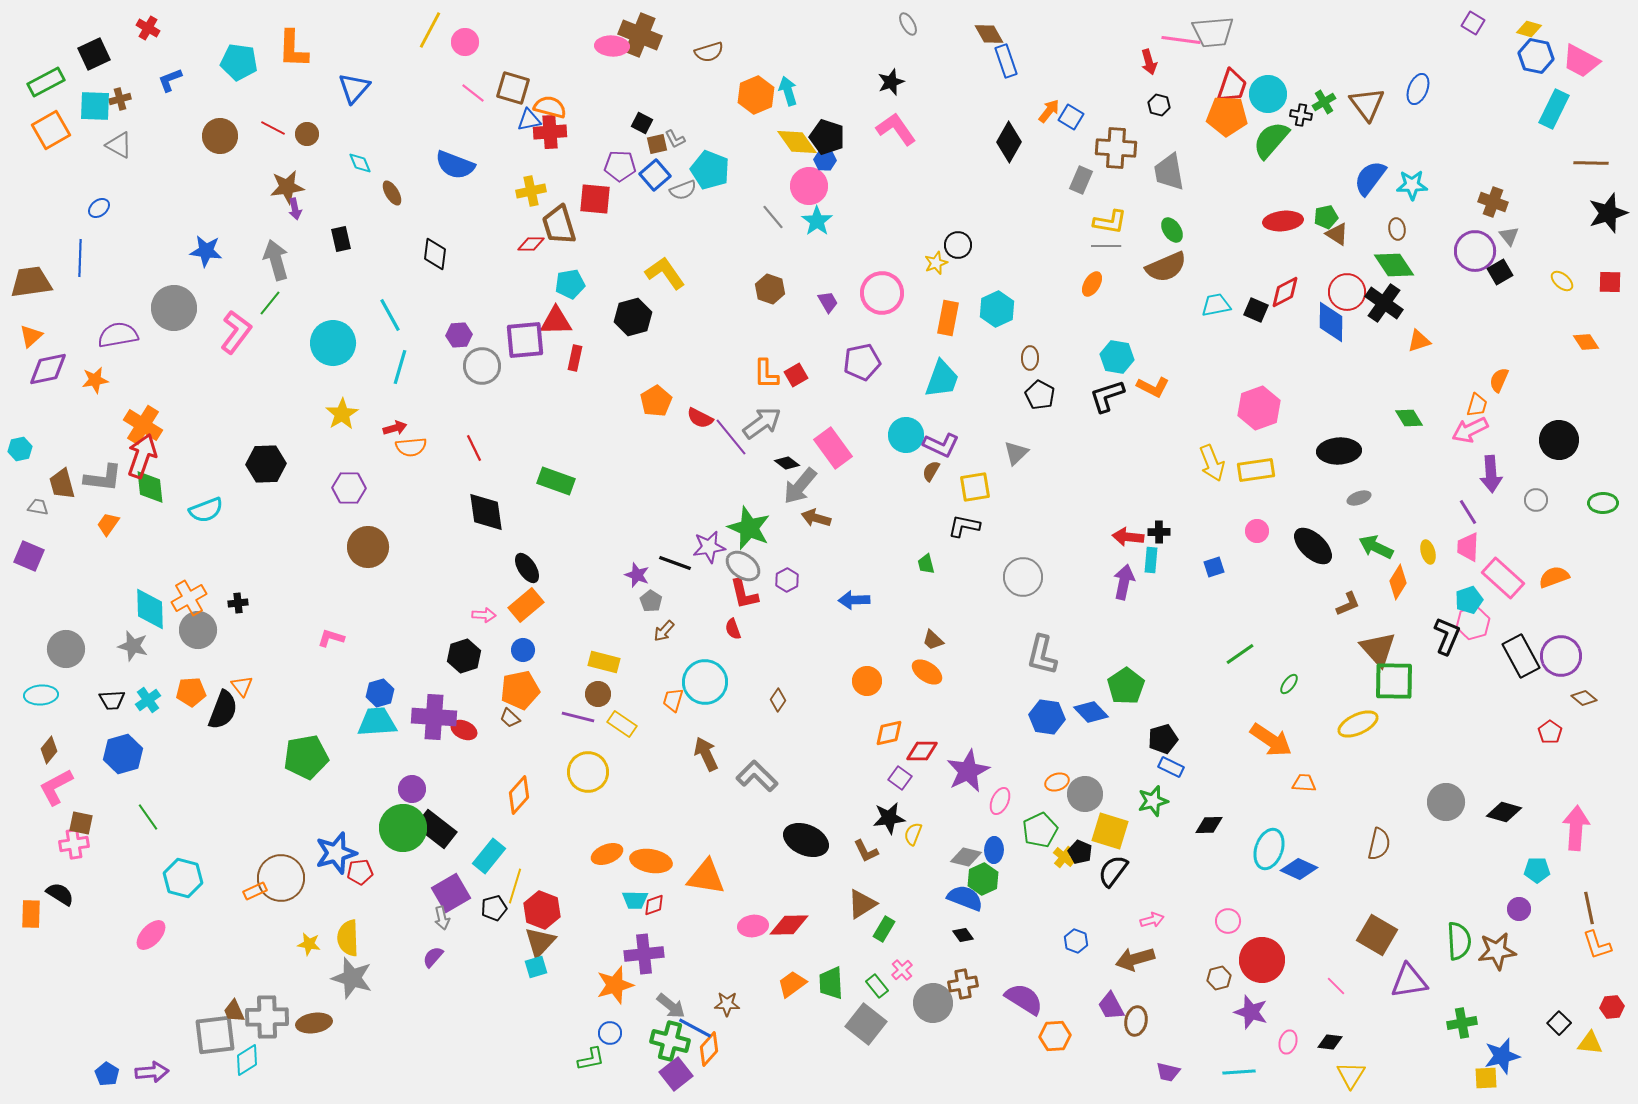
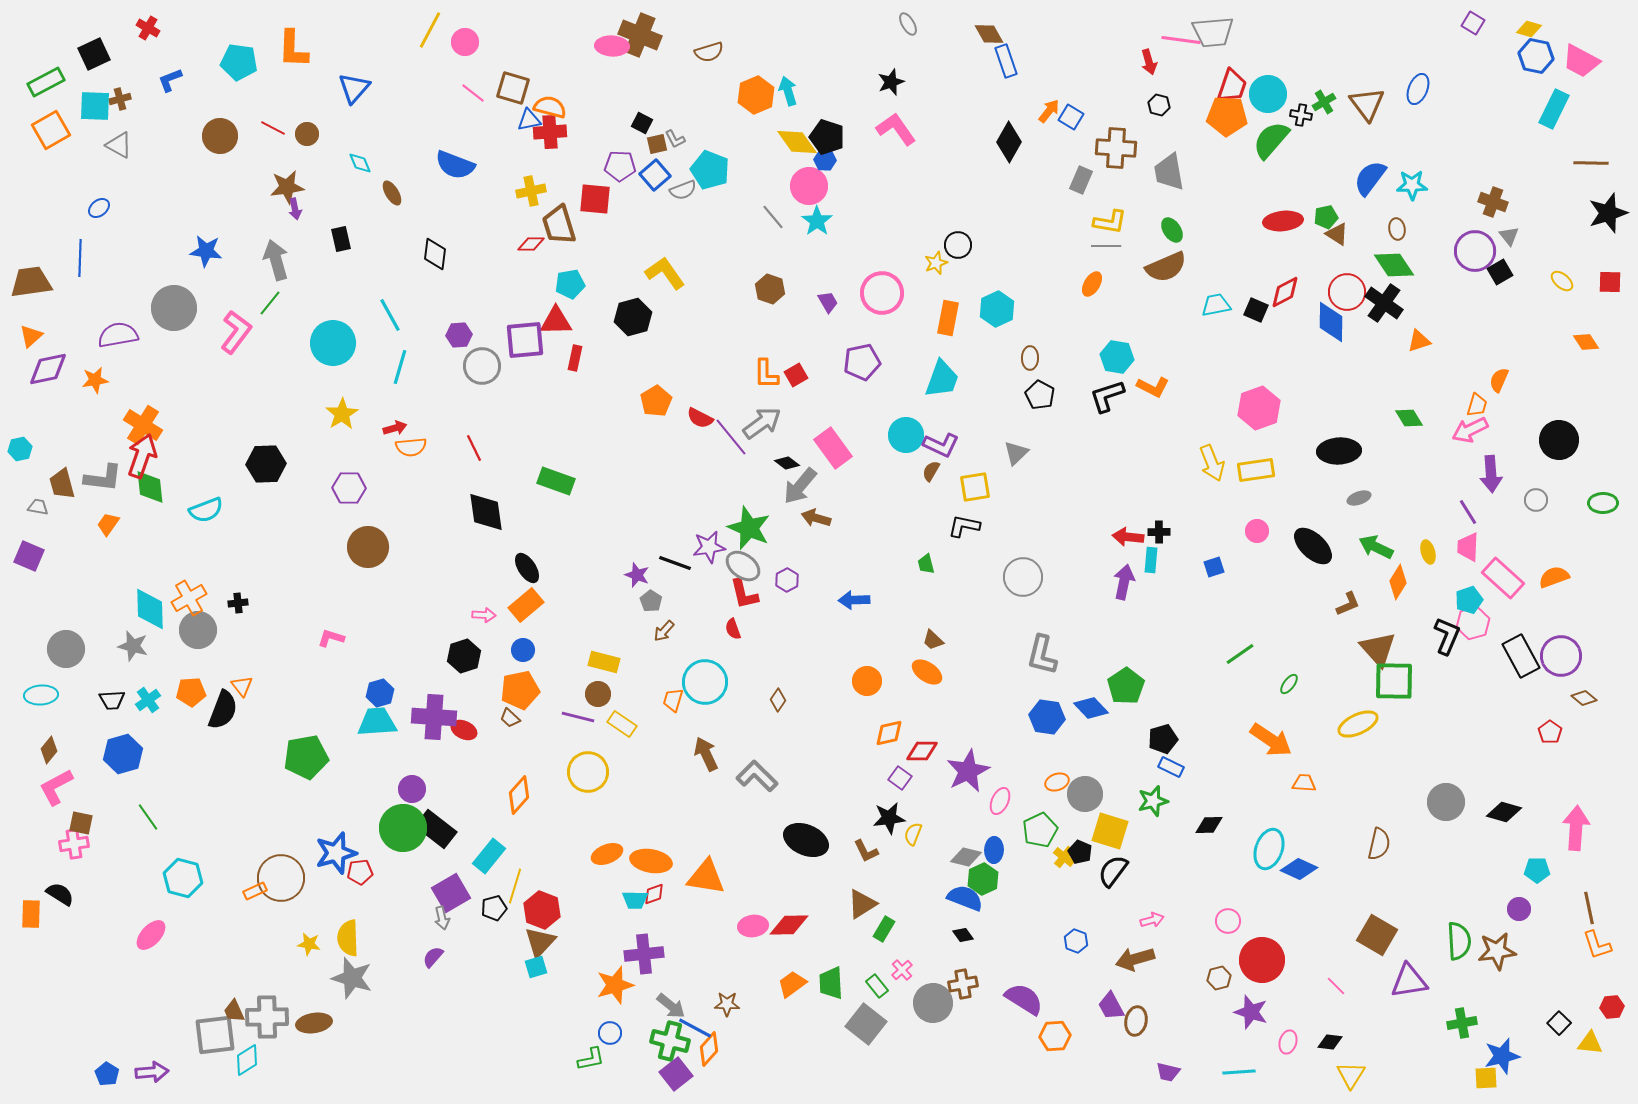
blue diamond at (1091, 712): moved 4 px up
red diamond at (654, 905): moved 11 px up
